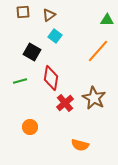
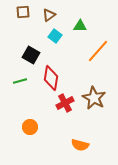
green triangle: moved 27 px left, 6 px down
black square: moved 1 px left, 3 px down
red cross: rotated 12 degrees clockwise
